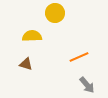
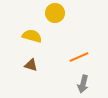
yellow semicircle: rotated 18 degrees clockwise
brown triangle: moved 5 px right, 1 px down
gray arrow: moved 4 px left, 1 px up; rotated 54 degrees clockwise
